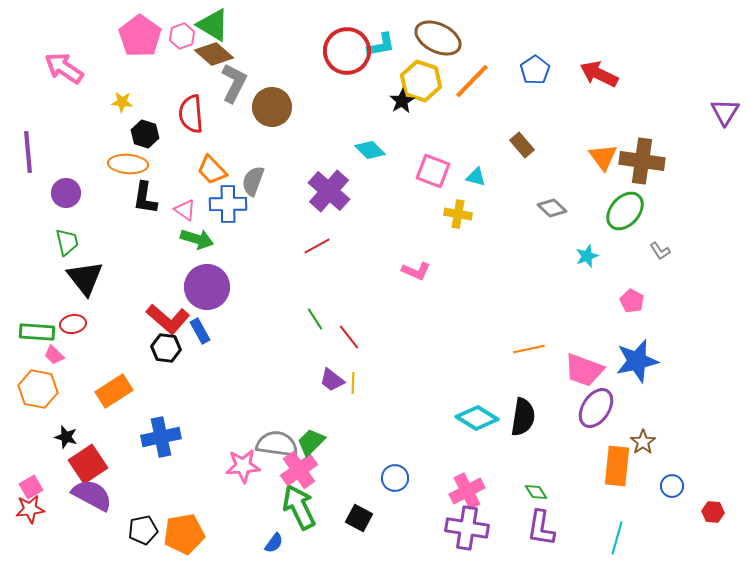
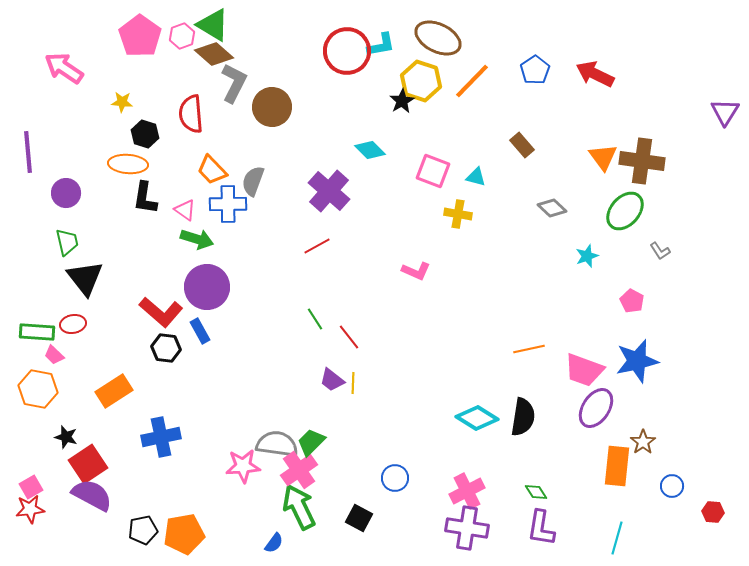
red arrow at (599, 74): moved 4 px left
red L-shape at (168, 319): moved 7 px left, 7 px up
